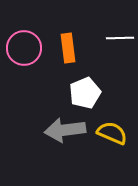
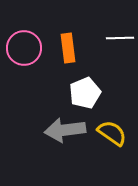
yellow semicircle: rotated 12 degrees clockwise
